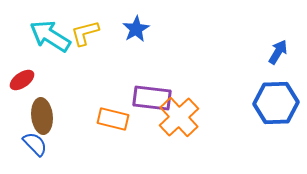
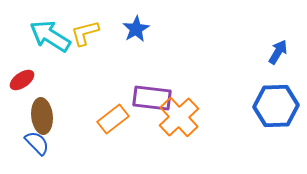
blue hexagon: moved 3 px down
orange rectangle: rotated 52 degrees counterclockwise
blue semicircle: moved 2 px right, 1 px up
